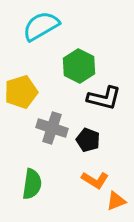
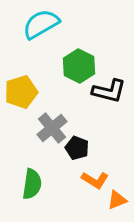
cyan semicircle: moved 2 px up
black L-shape: moved 5 px right, 7 px up
gray cross: rotated 32 degrees clockwise
black pentagon: moved 11 px left, 8 px down
orange triangle: moved 1 px right, 1 px up
